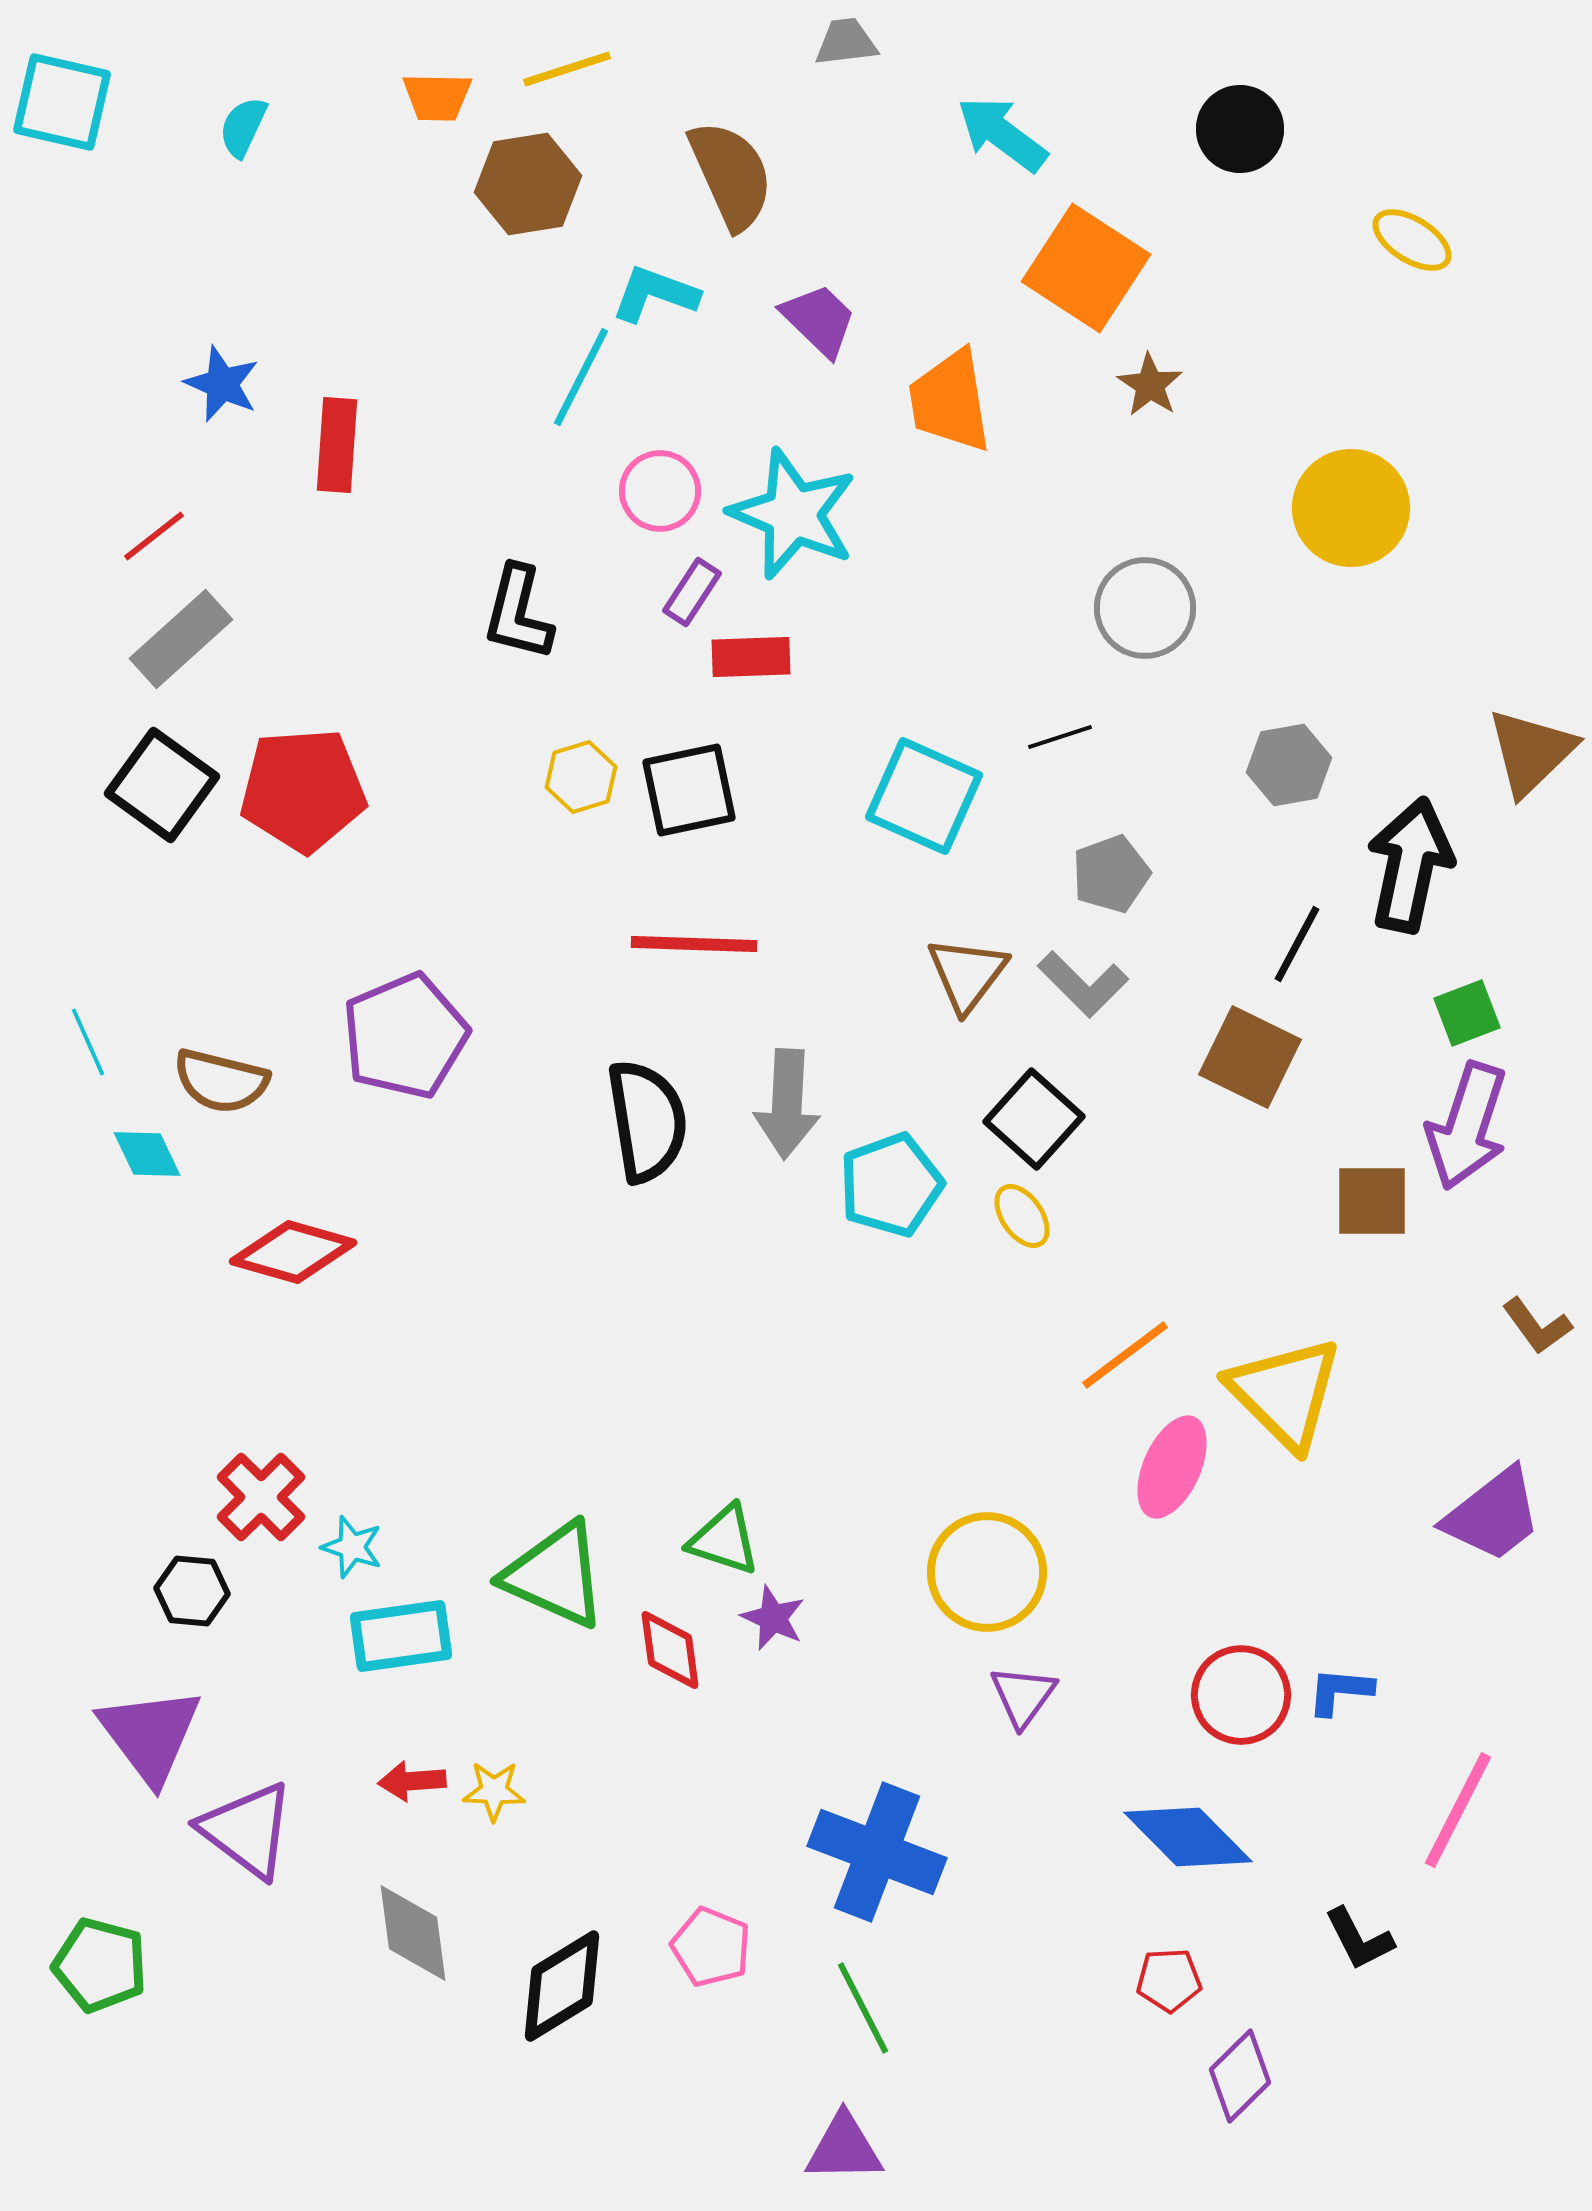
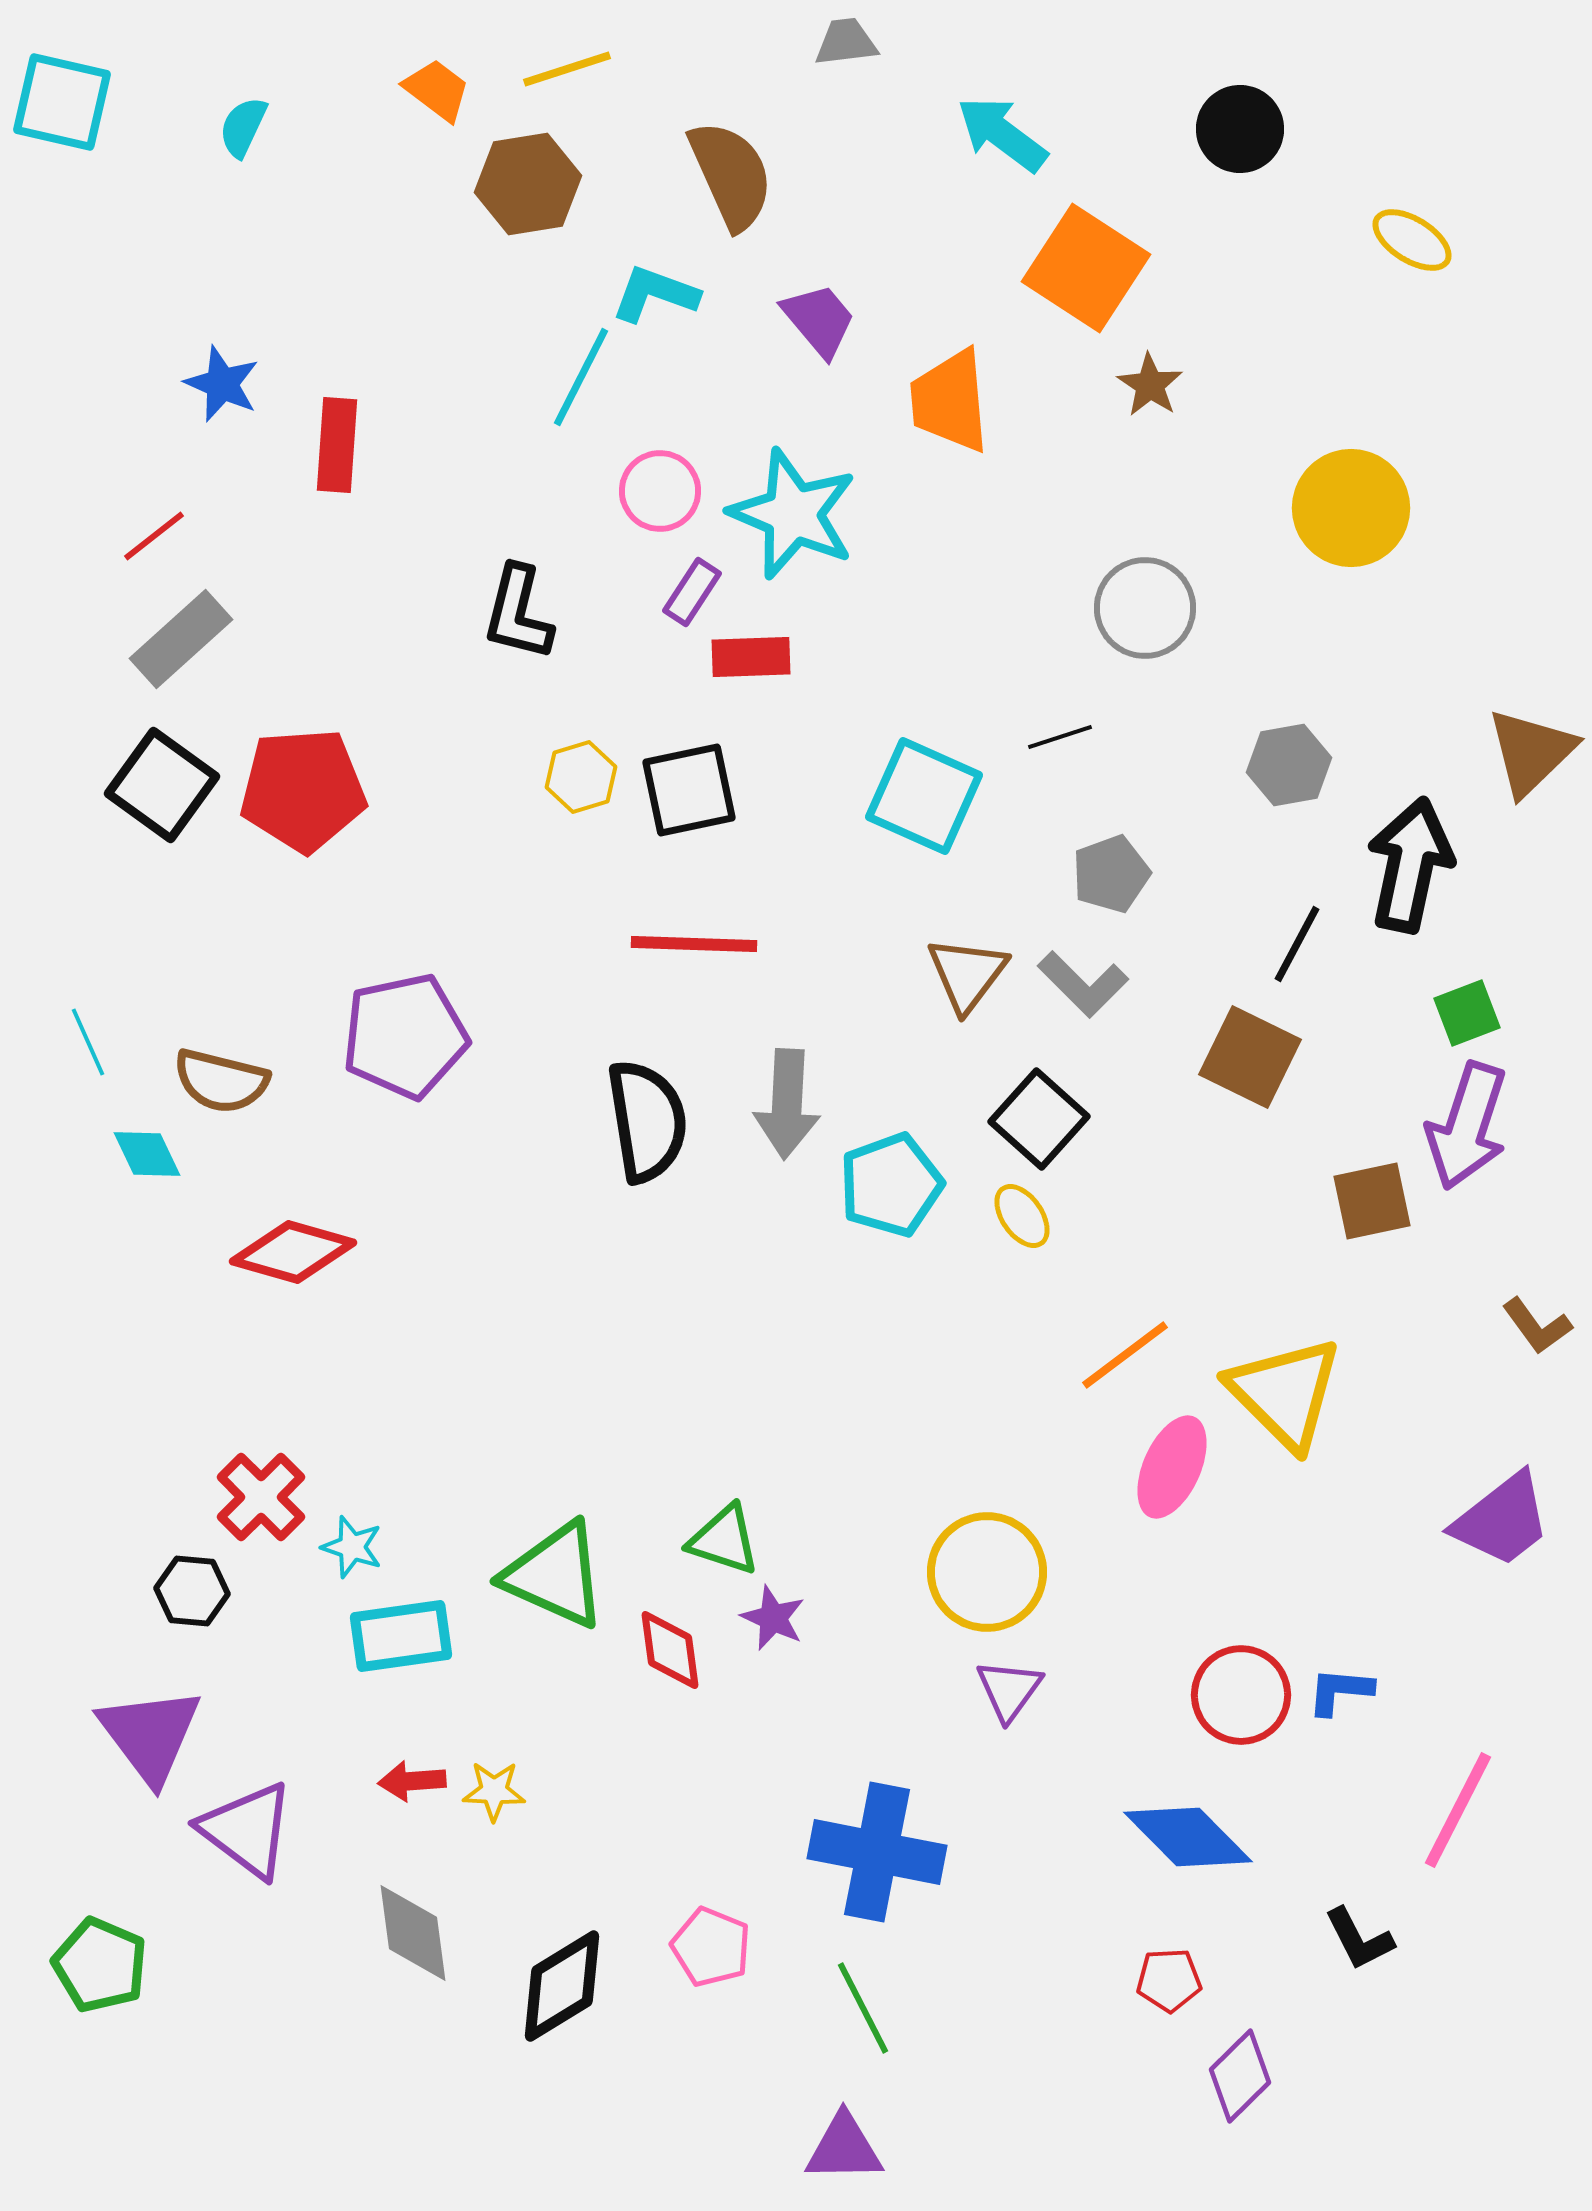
orange trapezoid at (437, 97): moved 7 px up; rotated 144 degrees counterclockwise
purple trapezoid at (819, 320): rotated 6 degrees clockwise
orange trapezoid at (950, 401): rotated 4 degrees clockwise
purple pentagon at (405, 1036): rotated 11 degrees clockwise
black square at (1034, 1119): moved 5 px right
brown square at (1372, 1201): rotated 12 degrees counterclockwise
purple trapezoid at (1493, 1515): moved 9 px right, 5 px down
purple triangle at (1023, 1696): moved 14 px left, 6 px up
blue cross at (877, 1852): rotated 10 degrees counterclockwise
green pentagon at (100, 1965): rotated 8 degrees clockwise
